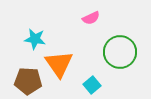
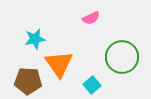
cyan star: rotated 20 degrees counterclockwise
green circle: moved 2 px right, 5 px down
